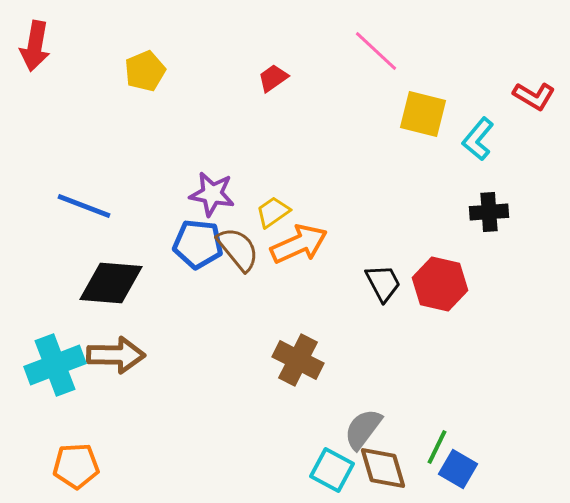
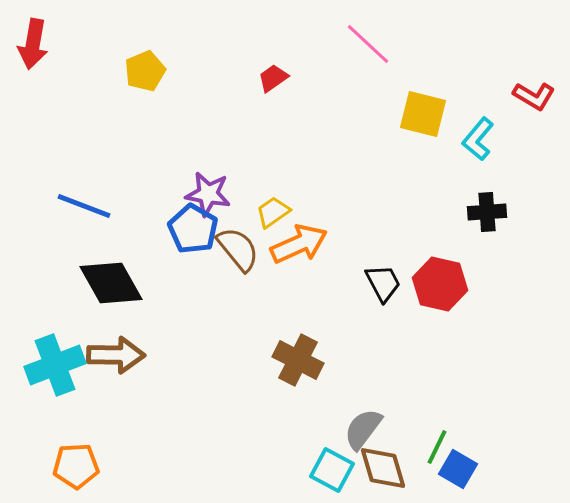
red arrow: moved 2 px left, 2 px up
pink line: moved 8 px left, 7 px up
purple star: moved 4 px left
black cross: moved 2 px left
blue pentagon: moved 5 px left, 15 px up; rotated 24 degrees clockwise
black diamond: rotated 56 degrees clockwise
